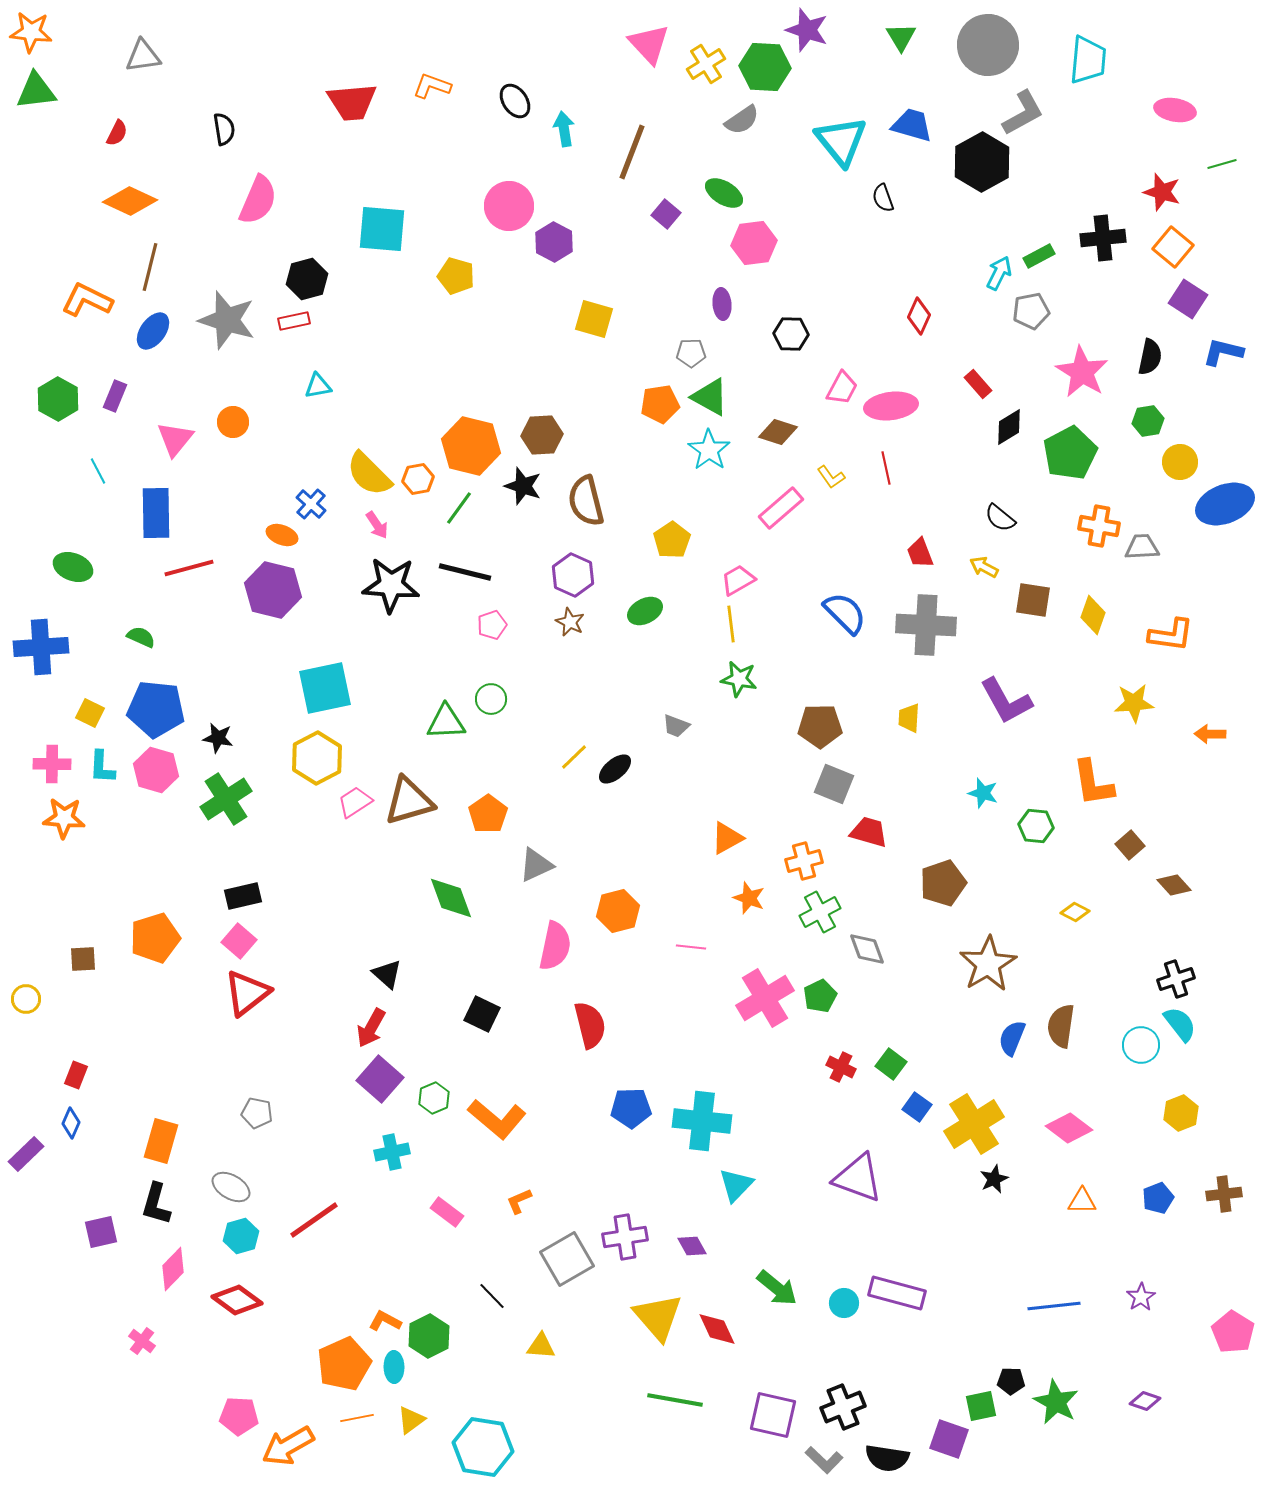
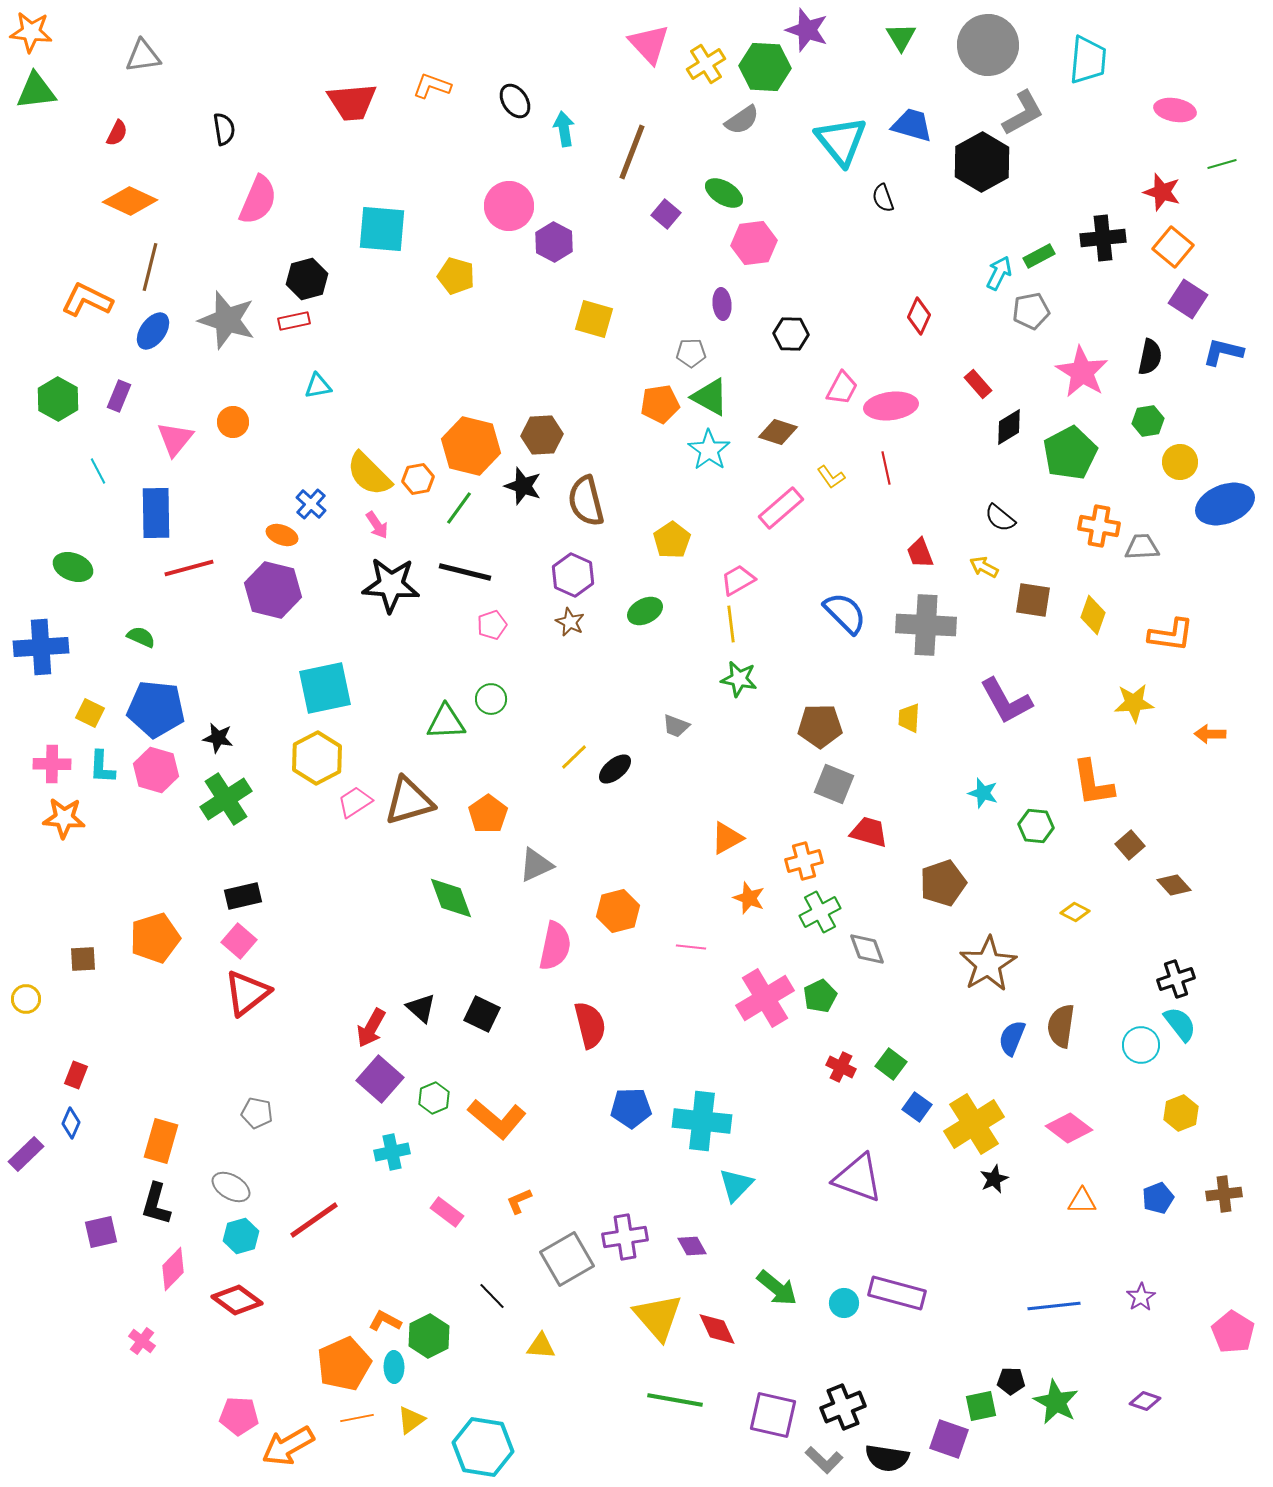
purple rectangle at (115, 396): moved 4 px right
black triangle at (387, 974): moved 34 px right, 34 px down
